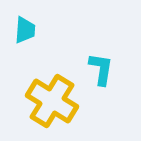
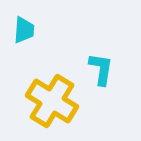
cyan trapezoid: moved 1 px left
